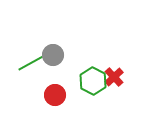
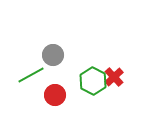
green line: moved 12 px down
